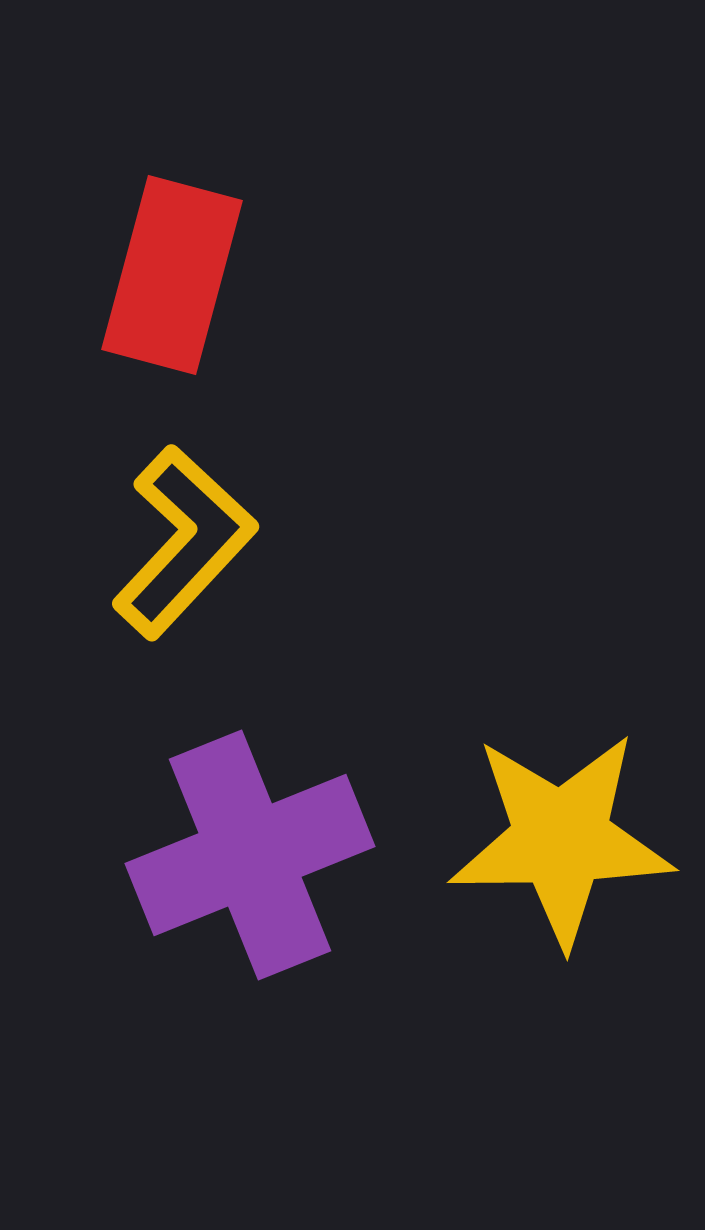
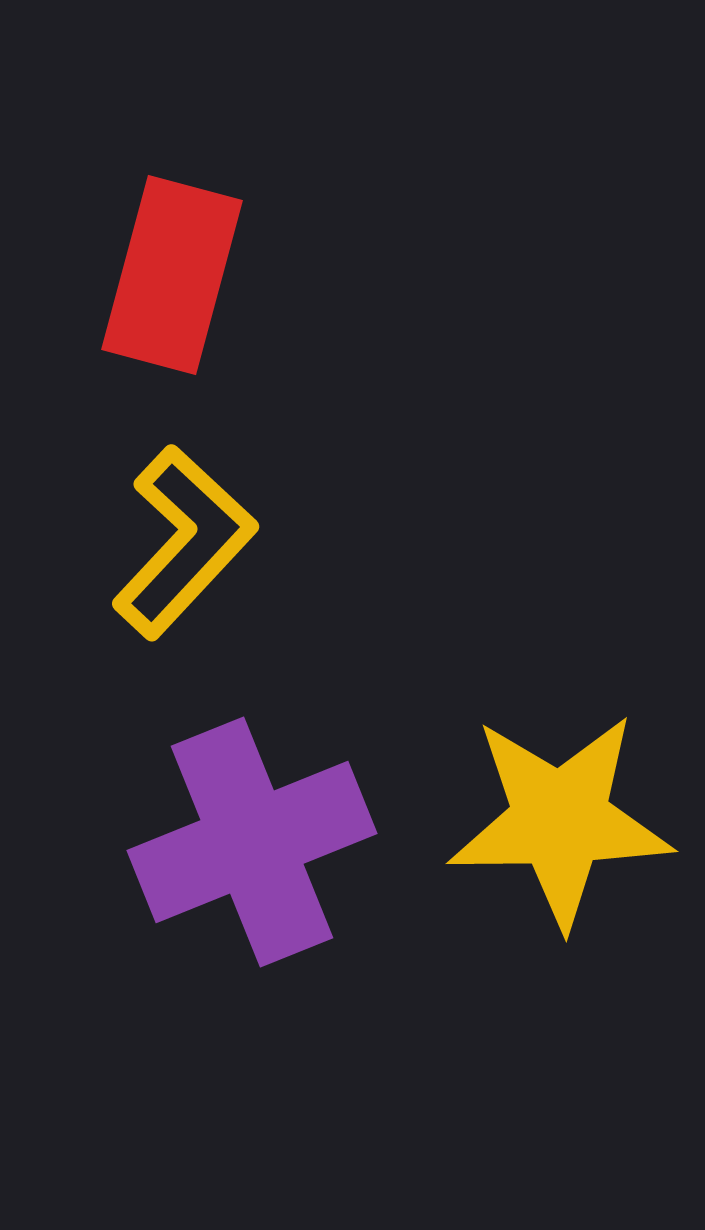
yellow star: moved 1 px left, 19 px up
purple cross: moved 2 px right, 13 px up
